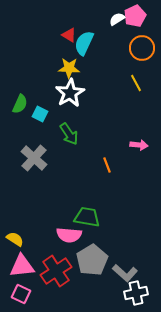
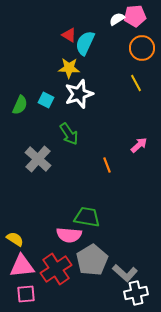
pink pentagon: rotated 20 degrees clockwise
cyan semicircle: moved 1 px right
white star: moved 9 px right, 1 px down; rotated 12 degrees clockwise
green semicircle: moved 1 px down
cyan square: moved 6 px right, 14 px up
pink arrow: rotated 48 degrees counterclockwise
gray cross: moved 4 px right, 1 px down
red cross: moved 2 px up
pink square: moved 5 px right; rotated 30 degrees counterclockwise
